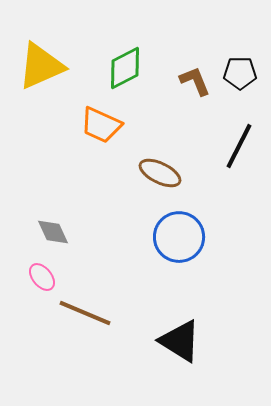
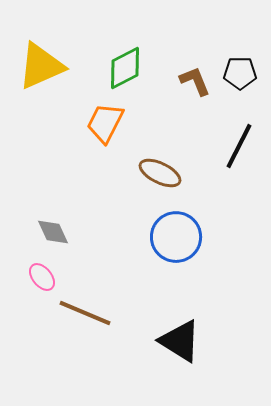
orange trapezoid: moved 4 px right, 2 px up; rotated 93 degrees clockwise
blue circle: moved 3 px left
